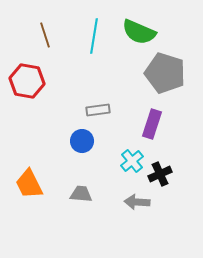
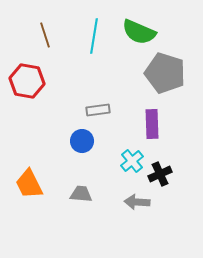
purple rectangle: rotated 20 degrees counterclockwise
